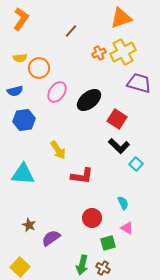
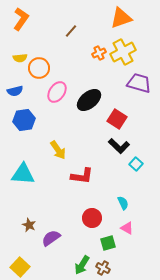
green arrow: rotated 18 degrees clockwise
